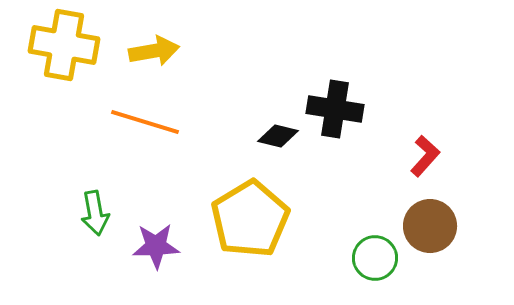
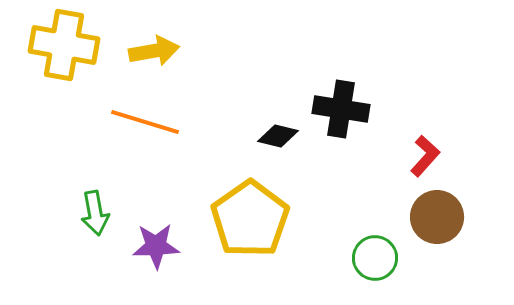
black cross: moved 6 px right
yellow pentagon: rotated 4 degrees counterclockwise
brown circle: moved 7 px right, 9 px up
